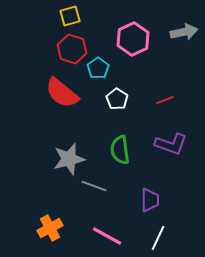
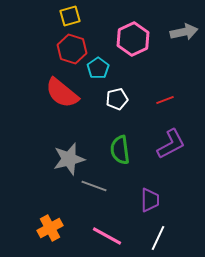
white pentagon: rotated 25 degrees clockwise
purple L-shape: rotated 48 degrees counterclockwise
